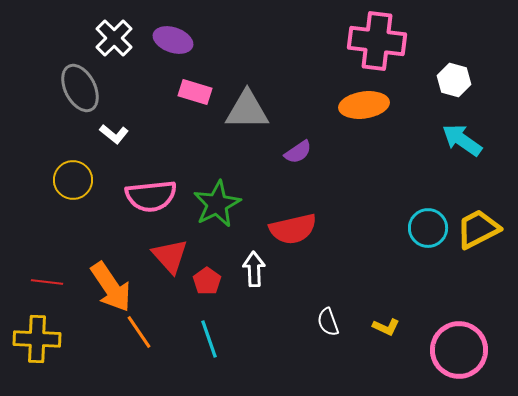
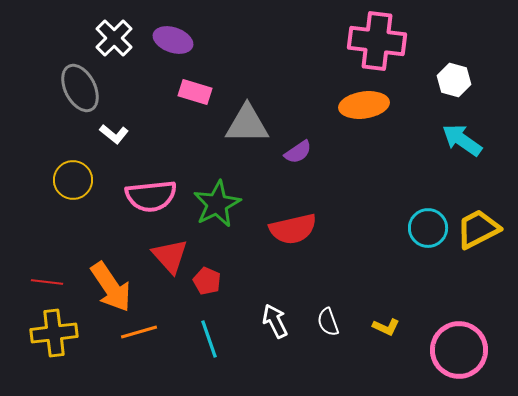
gray triangle: moved 14 px down
white arrow: moved 21 px right, 52 px down; rotated 24 degrees counterclockwise
red pentagon: rotated 12 degrees counterclockwise
orange line: rotated 72 degrees counterclockwise
yellow cross: moved 17 px right, 6 px up; rotated 9 degrees counterclockwise
